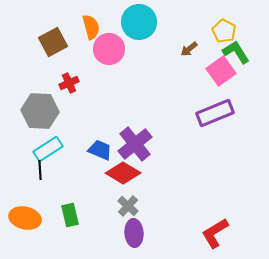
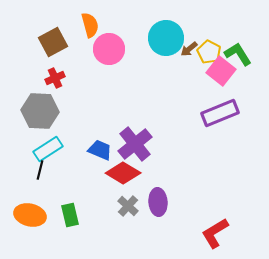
cyan circle: moved 27 px right, 16 px down
orange semicircle: moved 1 px left, 2 px up
yellow pentagon: moved 15 px left, 21 px down
green L-shape: moved 2 px right, 2 px down
pink square: rotated 16 degrees counterclockwise
red cross: moved 14 px left, 5 px up
purple rectangle: moved 5 px right
black line: rotated 18 degrees clockwise
orange ellipse: moved 5 px right, 3 px up
purple ellipse: moved 24 px right, 31 px up
